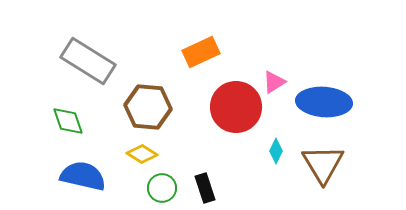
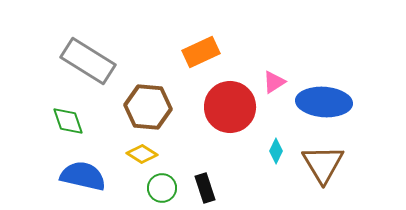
red circle: moved 6 px left
